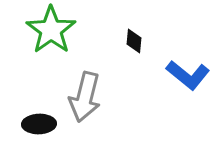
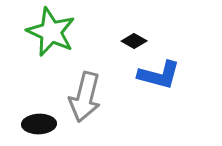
green star: moved 2 px down; rotated 12 degrees counterclockwise
black diamond: rotated 65 degrees counterclockwise
blue L-shape: moved 29 px left; rotated 24 degrees counterclockwise
